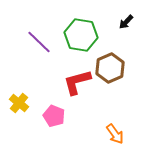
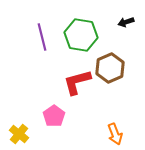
black arrow: rotated 28 degrees clockwise
purple line: moved 3 px right, 5 px up; rotated 32 degrees clockwise
yellow cross: moved 31 px down
pink pentagon: rotated 15 degrees clockwise
orange arrow: rotated 15 degrees clockwise
